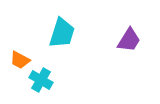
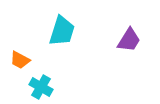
cyan trapezoid: moved 2 px up
cyan cross: moved 7 px down
